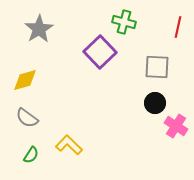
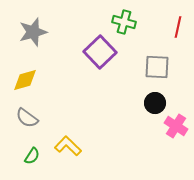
gray star: moved 6 px left, 3 px down; rotated 16 degrees clockwise
yellow L-shape: moved 1 px left, 1 px down
green semicircle: moved 1 px right, 1 px down
